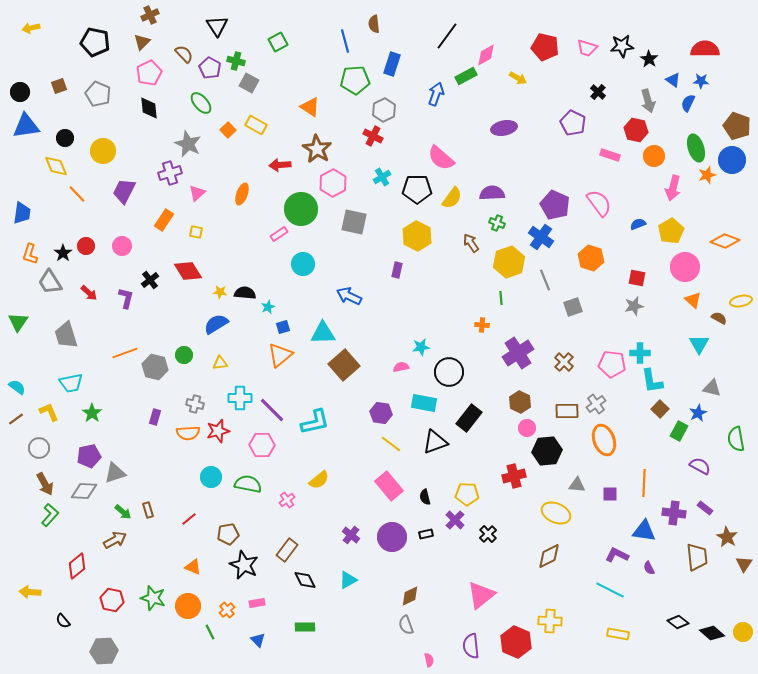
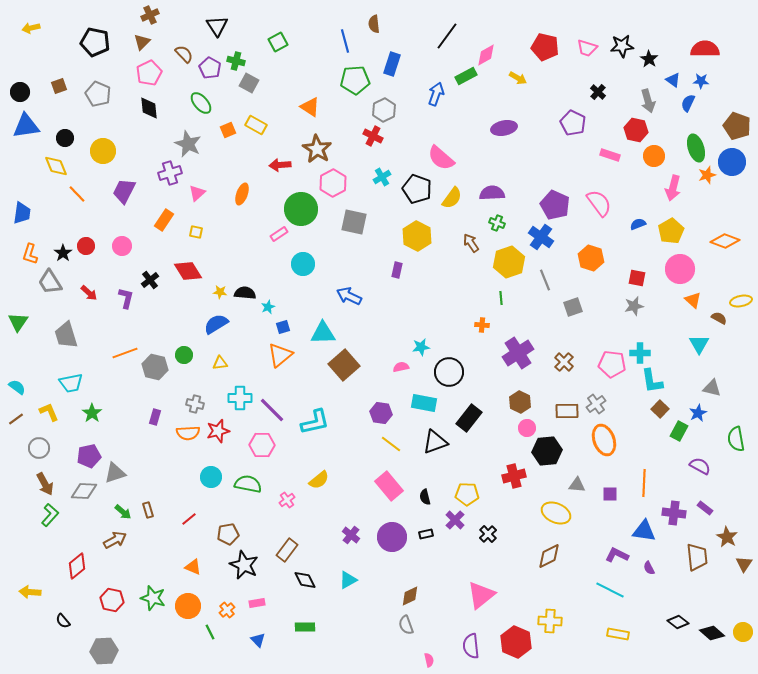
orange square at (228, 130): rotated 21 degrees clockwise
blue circle at (732, 160): moved 2 px down
black pentagon at (417, 189): rotated 20 degrees clockwise
pink circle at (685, 267): moved 5 px left, 2 px down
